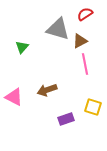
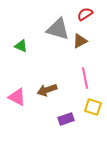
green triangle: moved 1 px left, 1 px up; rotated 48 degrees counterclockwise
pink line: moved 14 px down
pink triangle: moved 3 px right
